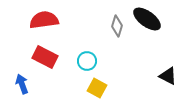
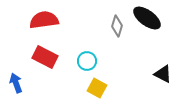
black ellipse: moved 1 px up
black triangle: moved 5 px left, 2 px up
blue arrow: moved 6 px left, 1 px up
